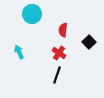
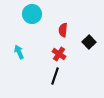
red cross: moved 1 px down
black line: moved 2 px left, 1 px down
